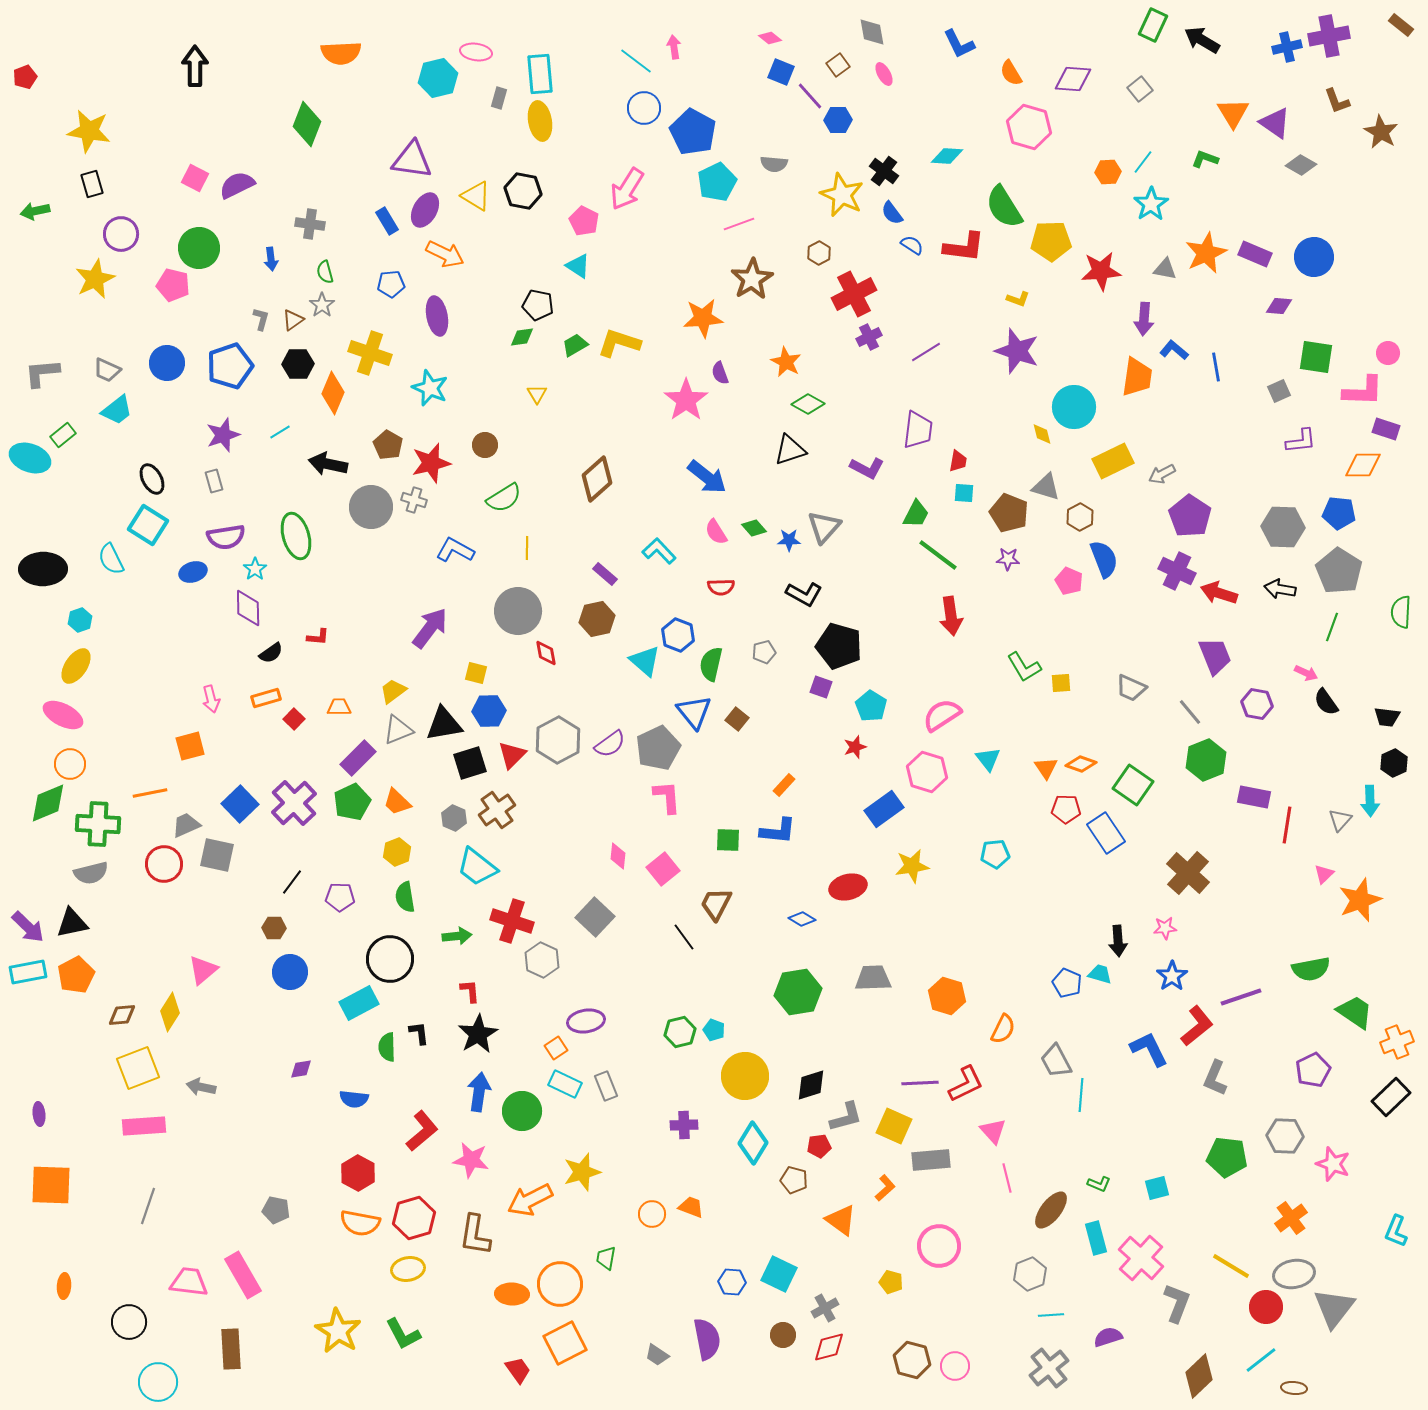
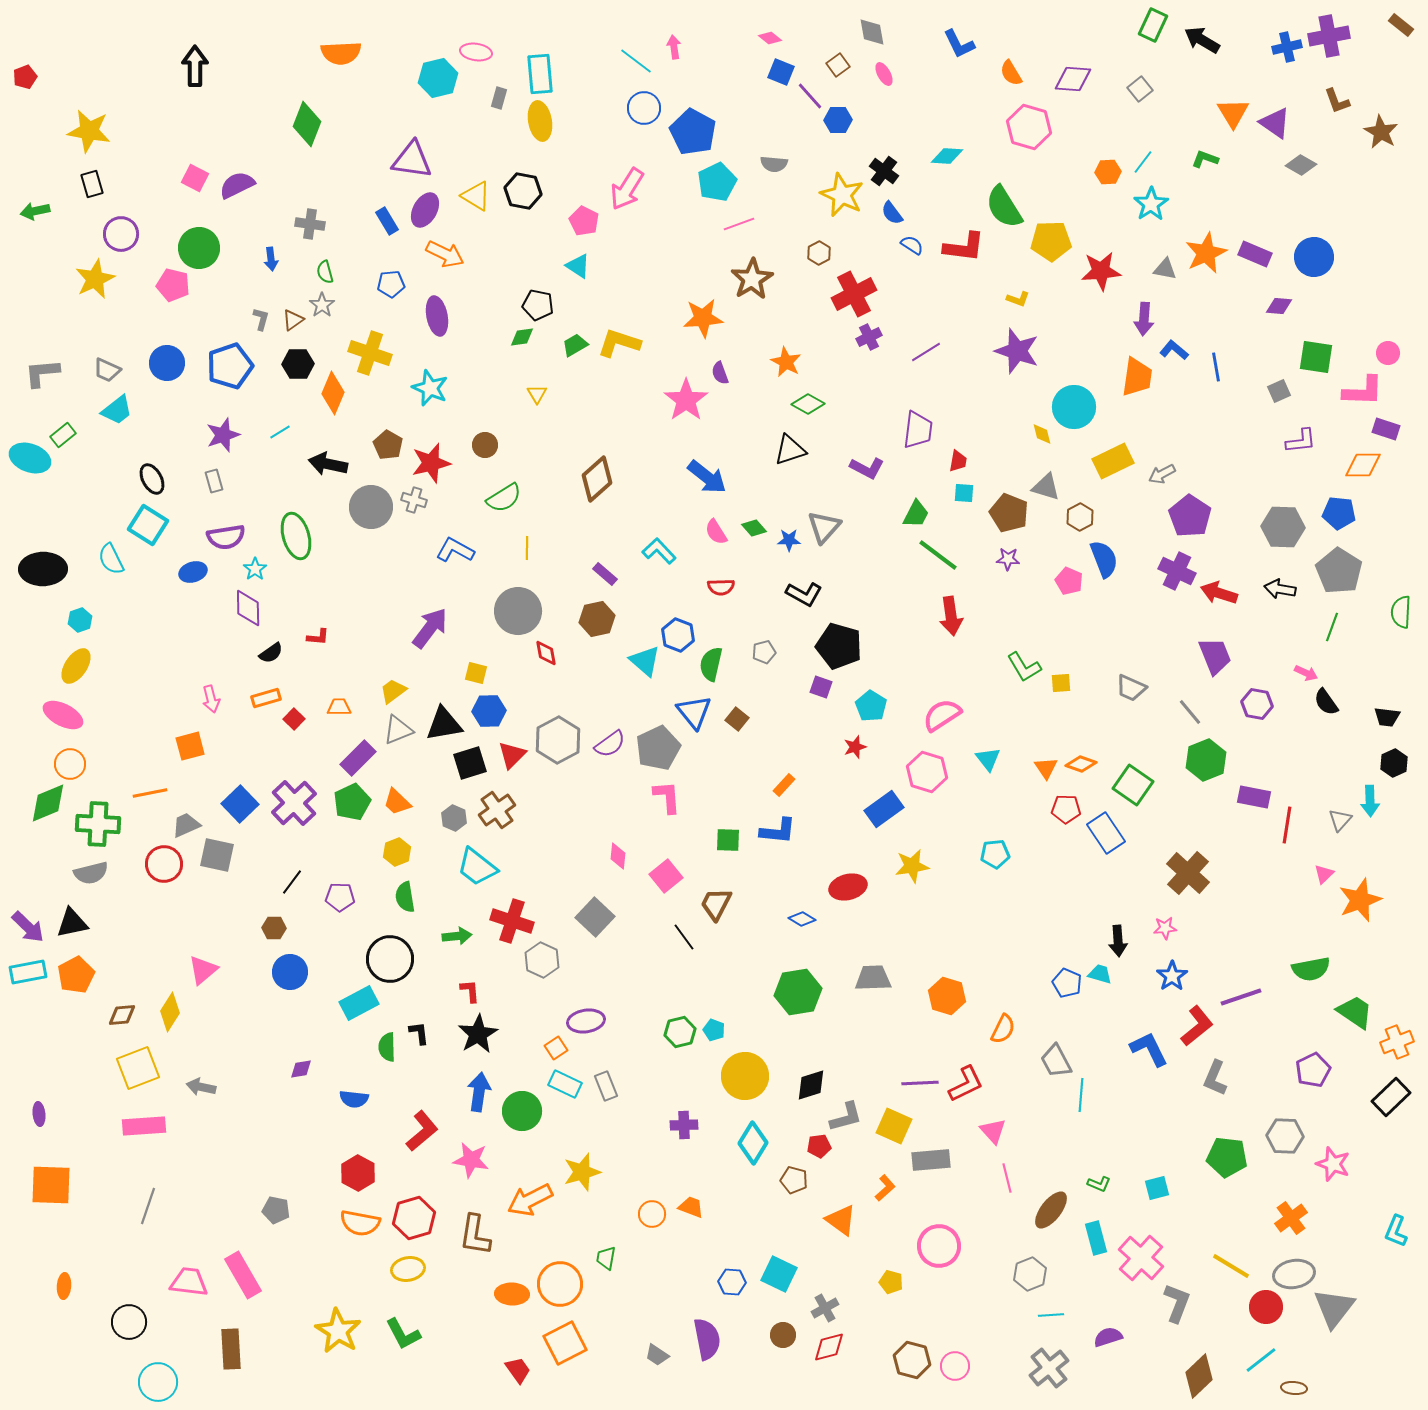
pink square at (663, 869): moved 3 px right, 7 px down
